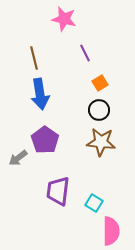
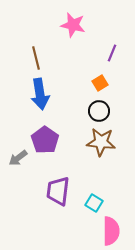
pink star: moved 9 px right, 6 px down
purple line: moved 27 px right; rotated 48 degrees clockwise
brown line: moved 2 px right
black circle: moved 1 px down
